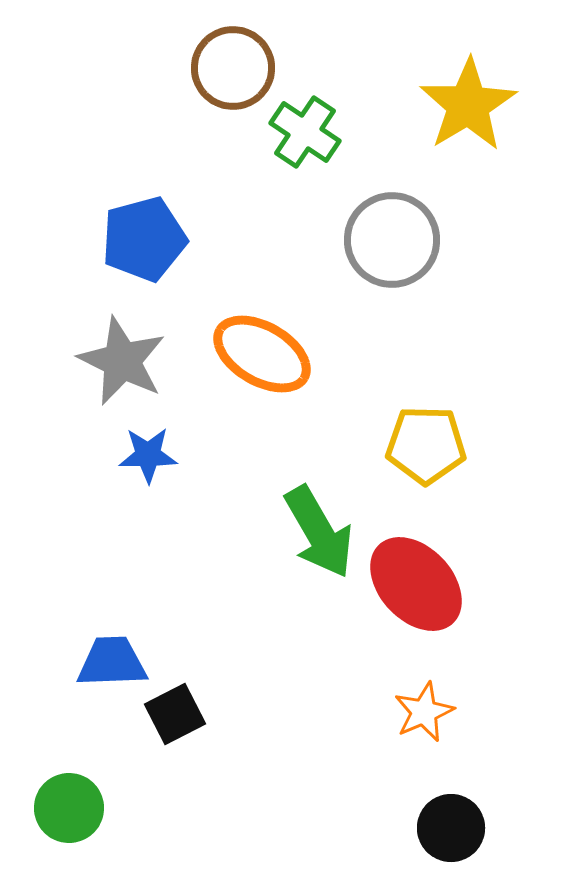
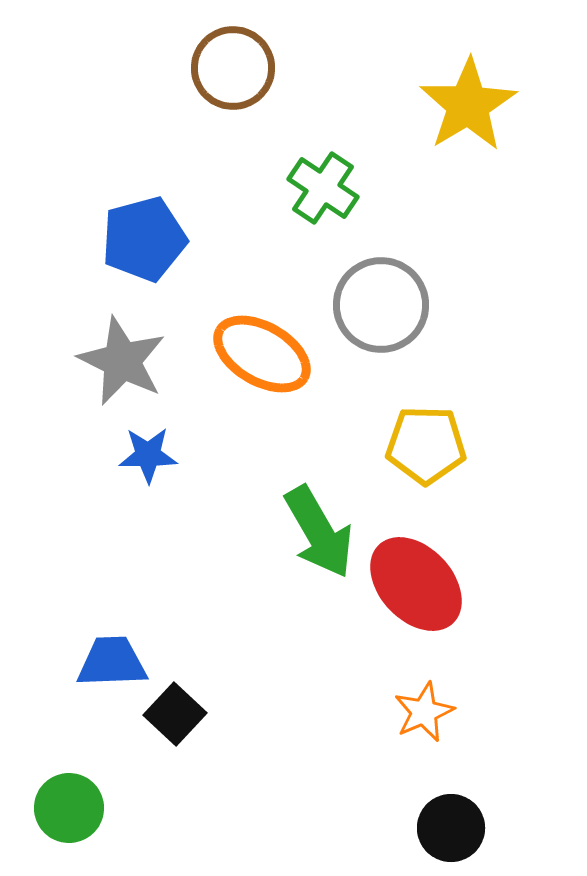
green cross: moved 18 px right, 56 px down
gray circle: moved 11 px left, 65 px down
black square: rotated 20 degrees counterclockwise
